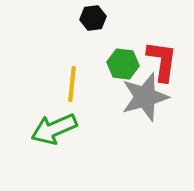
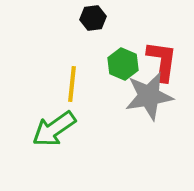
green hexagon: rotated 16 degrees clockwise
gray star: moved 4 px right, 1 px up; rotated 6 degrees clockwise
green arrow: rotated 12 degrees counterclockwise
